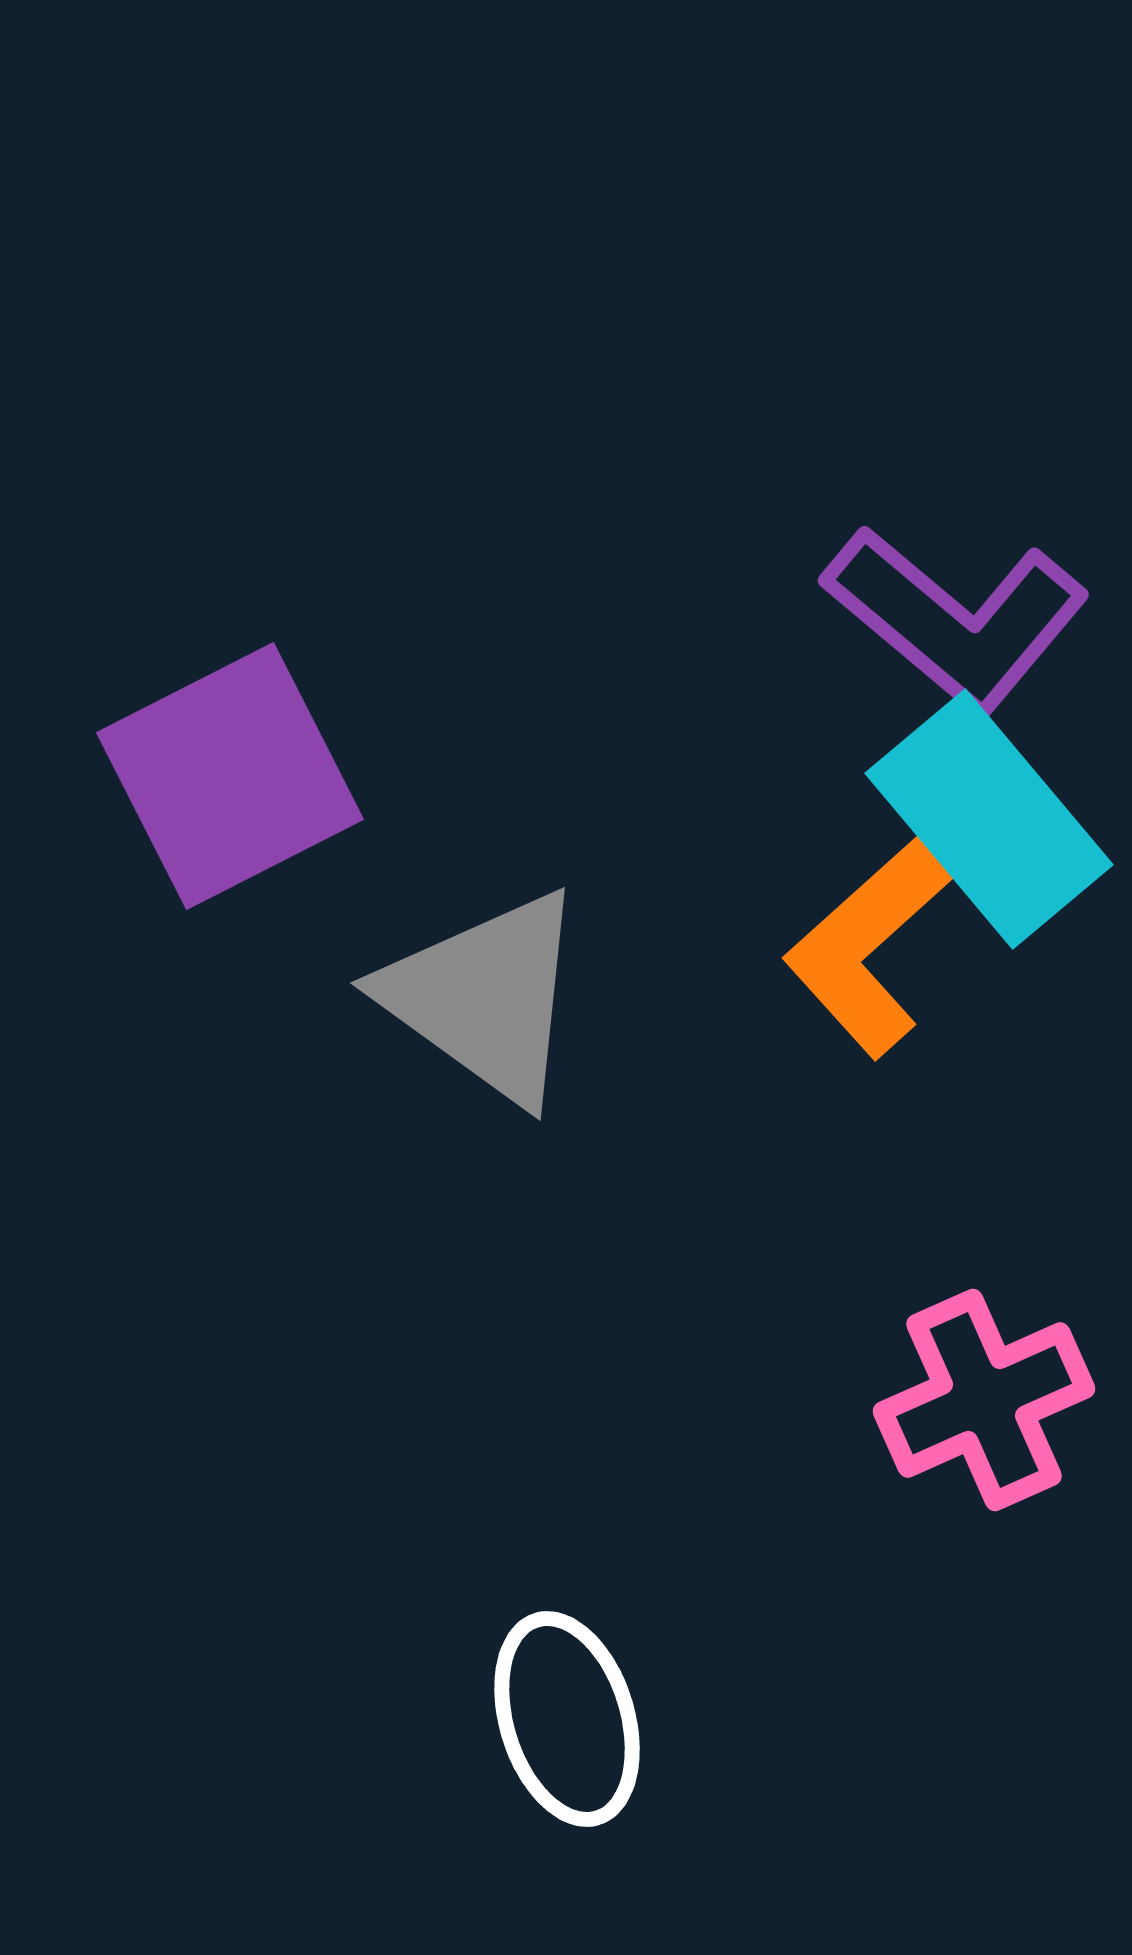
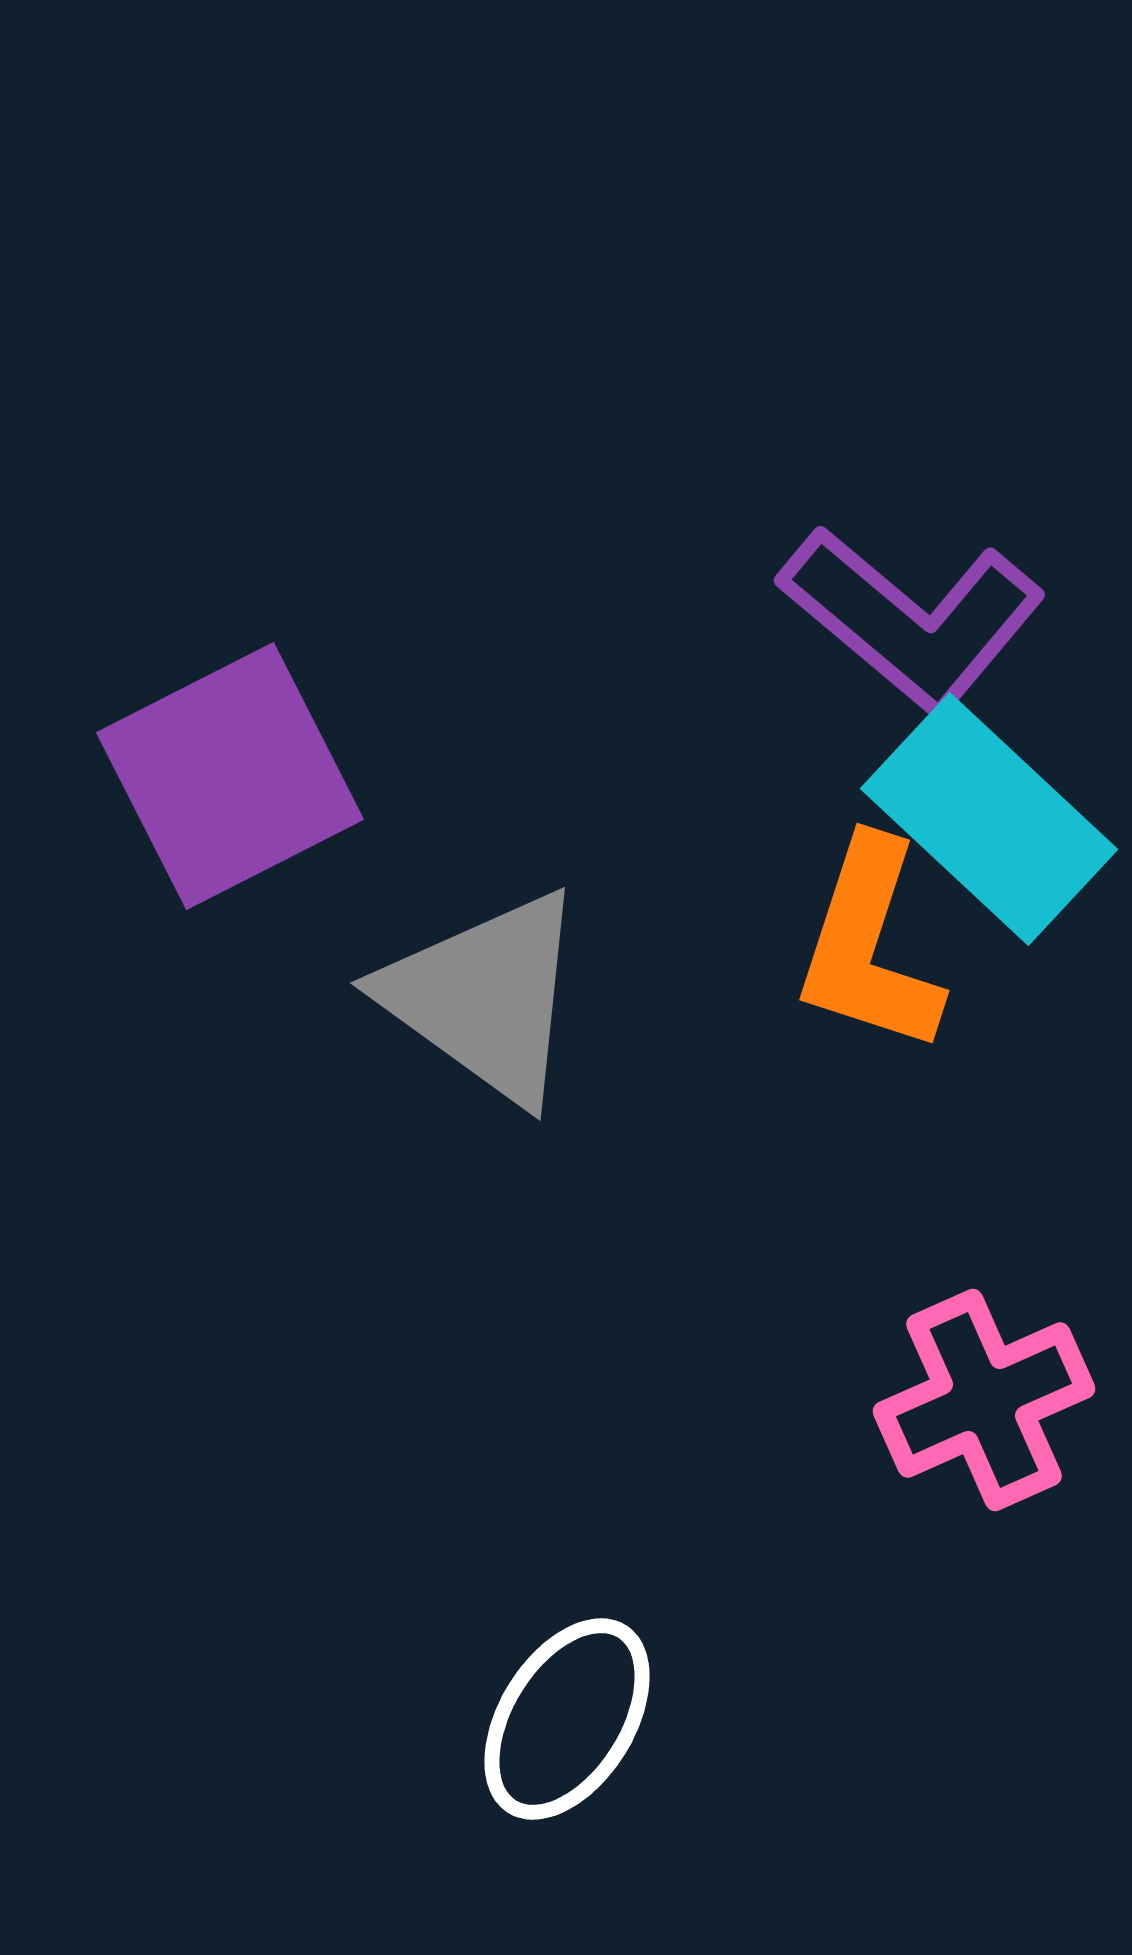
purple L-shape: moved 44 px left
cyan rectangle: rotated 7 degrees counterclockwise
orange L-shape: rotated 30 degrees counterclockwise
white ellipse: rotated 49 degrees clockwise
